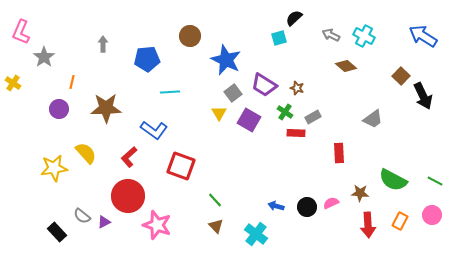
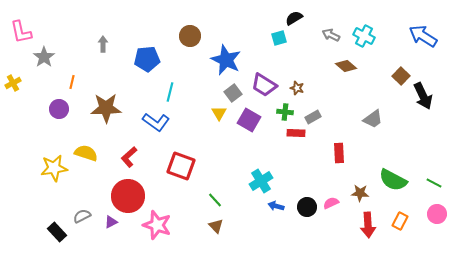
black semicircle at (294, 18): rotated 12 degrees clockwise
pink L-shape at (21, 32): rotated 35 degrees counterclockwise
yellow cross at (13, 83): rotated 28 degrees clockwise
cyan line at (170, 92): rotated 72 degrees counterclockwise
green cross at (285, 112): rotated 28 degrees counterclockwise
blue L-shape at (154, 130): moved 2 px right, 8 px up
yellow semicircle at (86, 153): rotated 30 degrees counterclockwise
green line at (435, 181): moved 1 px left, 2 px down
pink circle at (432, 215): moved 5 px right, 1 px up
gray semicircle at (82, 216): rotated 114 degrees clockwise
purple triangle at (104, 222): moved 7 px right
cyan cross at (256, 234): moved 5 px right, 53 px up; rotated 20 degrees clockwise
